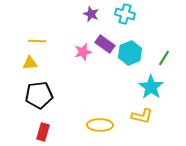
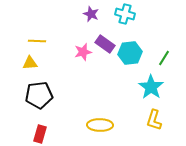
cyan hexagon: rotated 15 degrees clockwise
yellow L-shape: moved 12 px right, 4 px down; rotated 95 degrees clockwise
red rectangle: moved 3 px left, 2 px down
